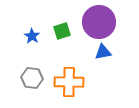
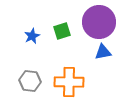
blue star: rotated 14 degrees clockwise
gray hexagon: moved 2 px left, 3 px down
